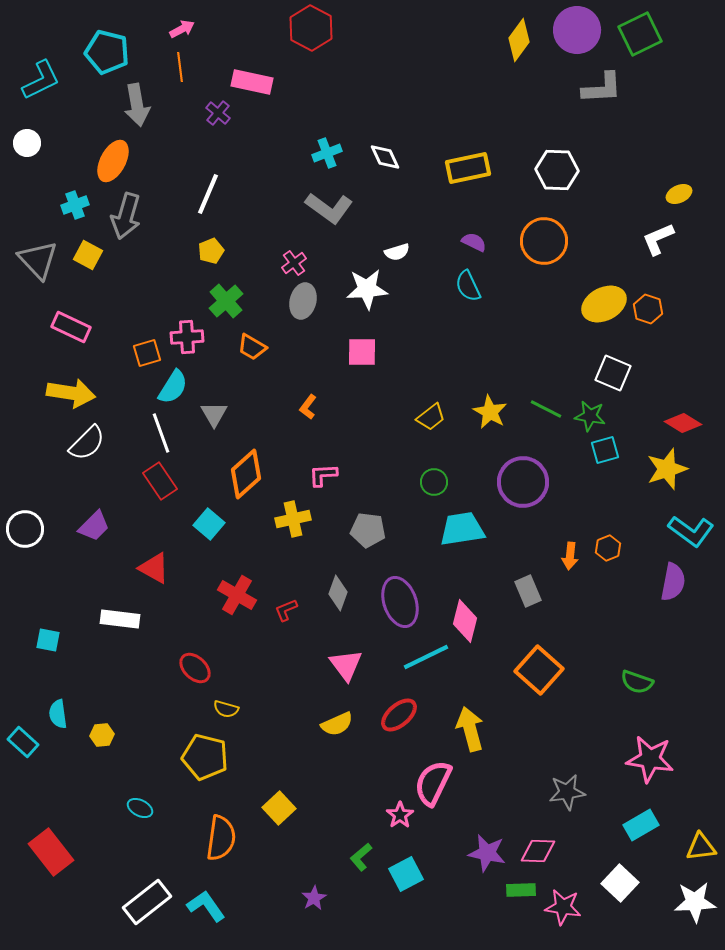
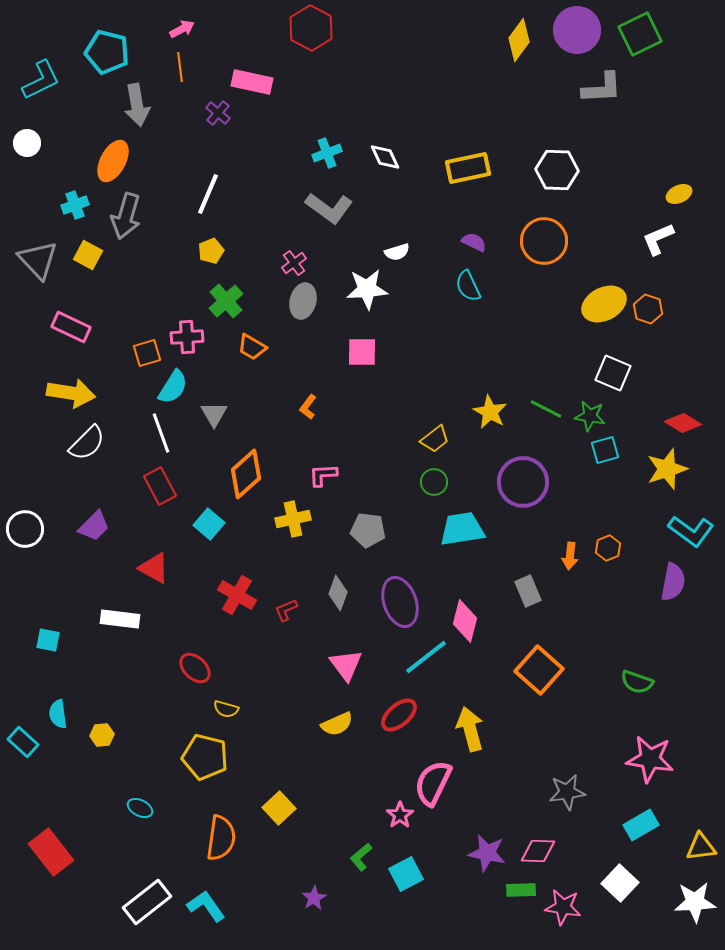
yellow trapezoid at (431, 417): moved 4 px right, 22 px down
red rectangle at (160, 481): moved 5 px down; rotated 6 degrees clockwise
cyan line at (426, 657): rotated 12 degrees counterclockwise
